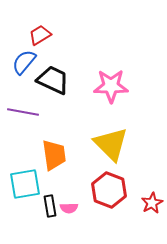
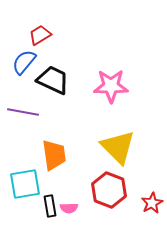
yellow triangle: moved 7 px right, 3 px down
